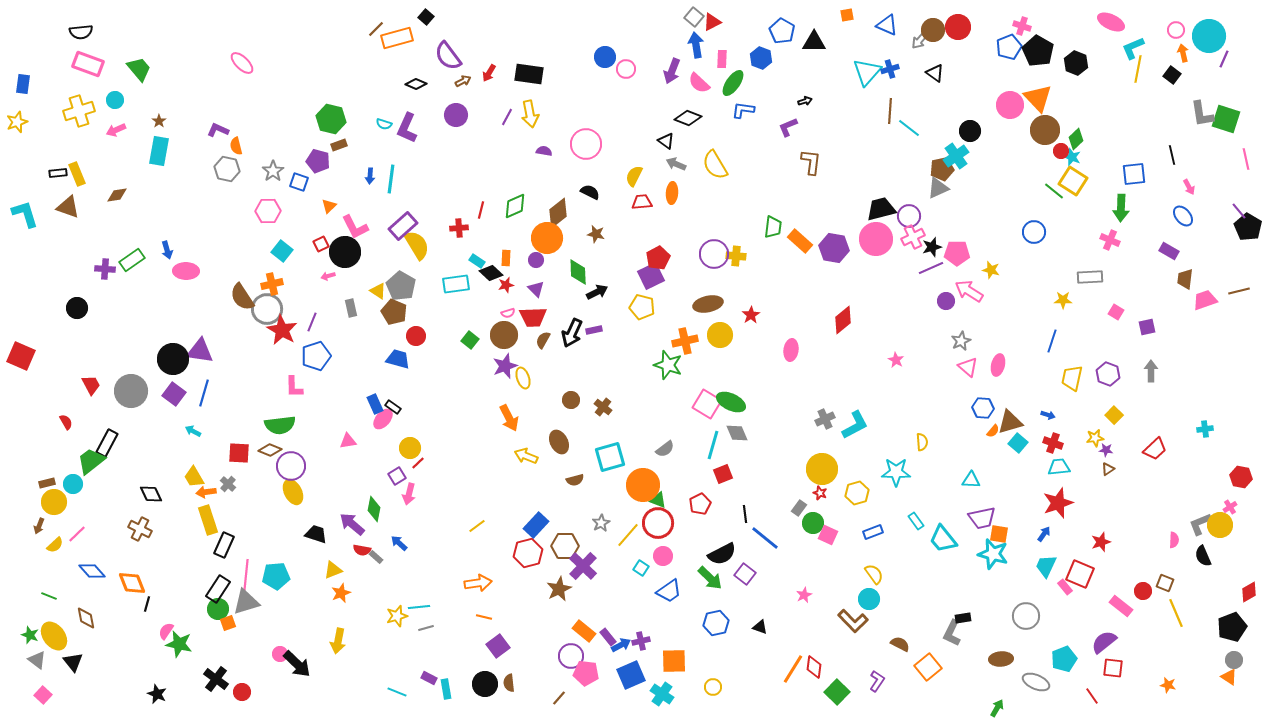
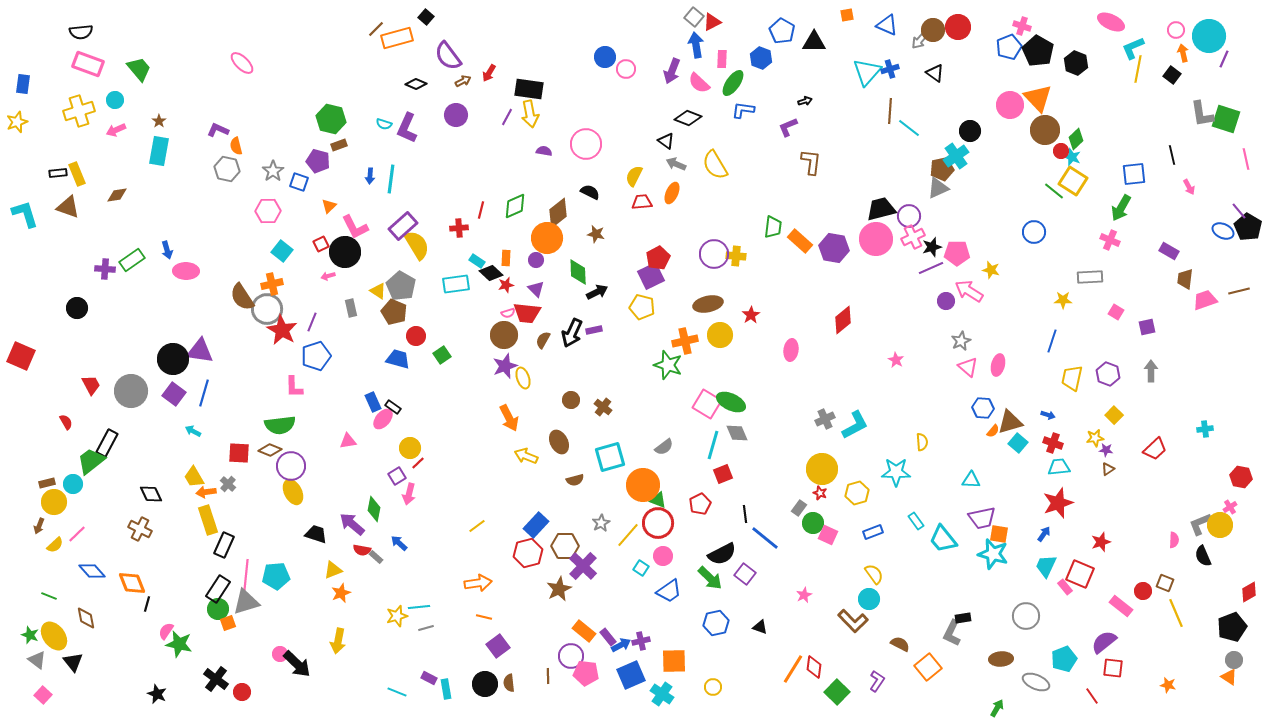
black rectangle at (529, 74): moved 15 px down
orange ellipse at (672, 193): rotated 20 degrees clockwise
green arrow at (1121, 208): rotated 28 degrees clockwise
blue ellipse at (1183, 216): moved 40 px right, 15 px down; rotated 25 degrees counterclockwise
red trapezoid at (533, 317): moved 6 px left, 4 px up; rotated 8 degrees clockwise
green square at (470, 340): moved 28 px left, 15 px down; rotated 18 degrees clockwise
blue rectangle at (375, 404): moved 2 px left, 2 px up
gray semicircle at (665, 449): moved 1 px left, 2 px up
brown line at (559, 698): moved 11 px left, 22 px up; rotated 42 degrees counterclockwise
